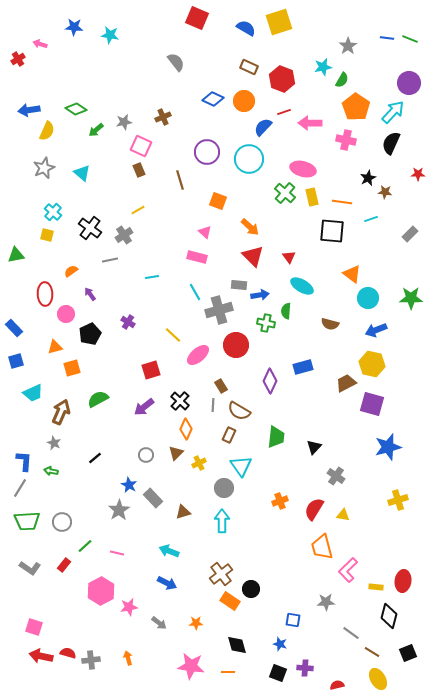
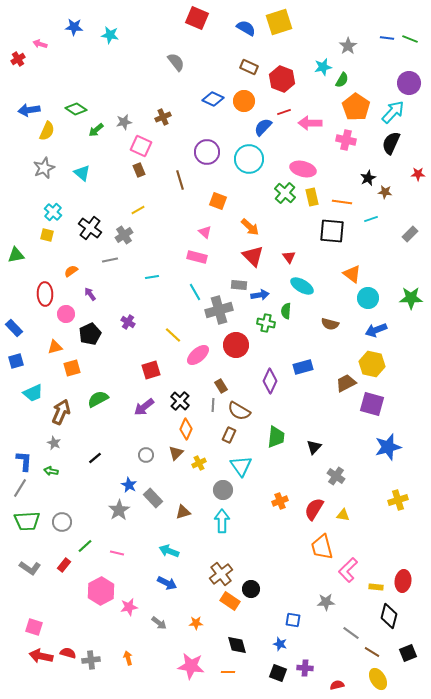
gray circle at (224, 488): moved 1 px left, 2 px down
